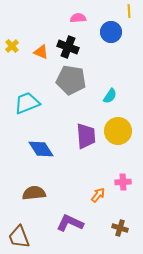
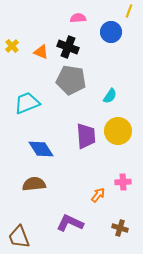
yellow line: rotated 24 degrees clockwise
brown semicircle: moved 9 px up
